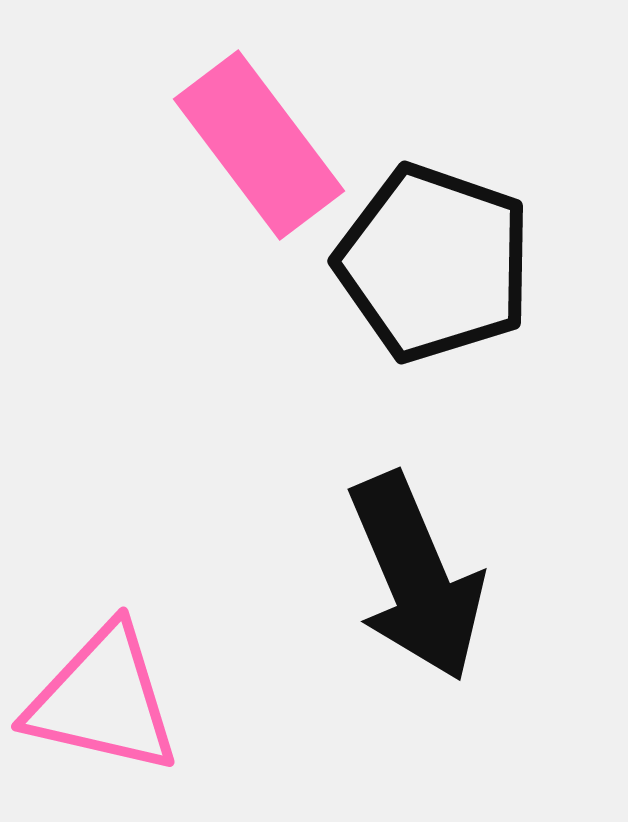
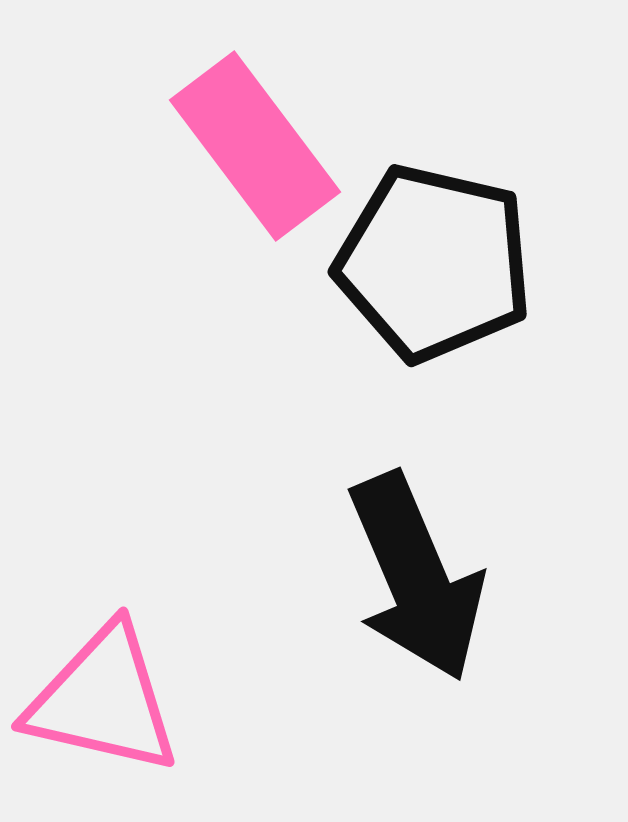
pink rectangle: moved 4 px left, 1 px down
black pentagon: rotated 6 degrees counterclockwise
